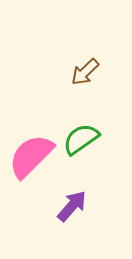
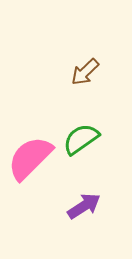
pink semicircle: moved 1 px left, 2 px down
purple arrow: moved 12 px right; rotated 16 degrees clockwise
